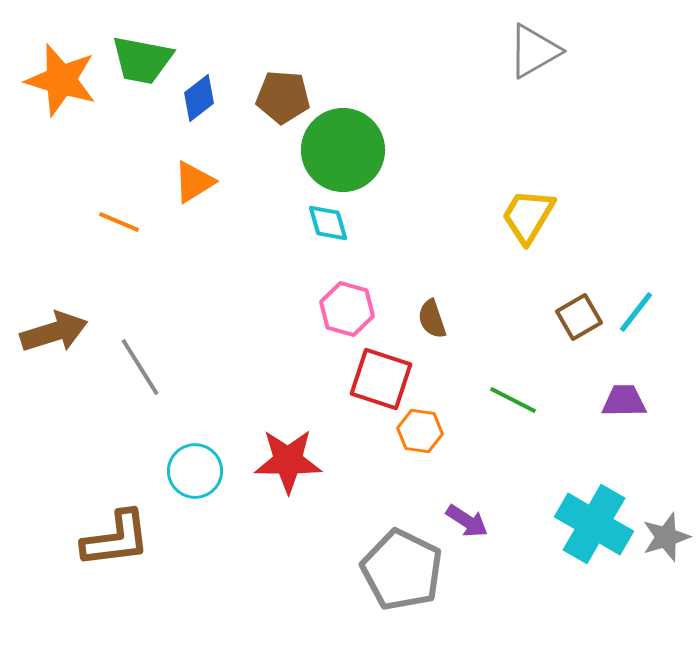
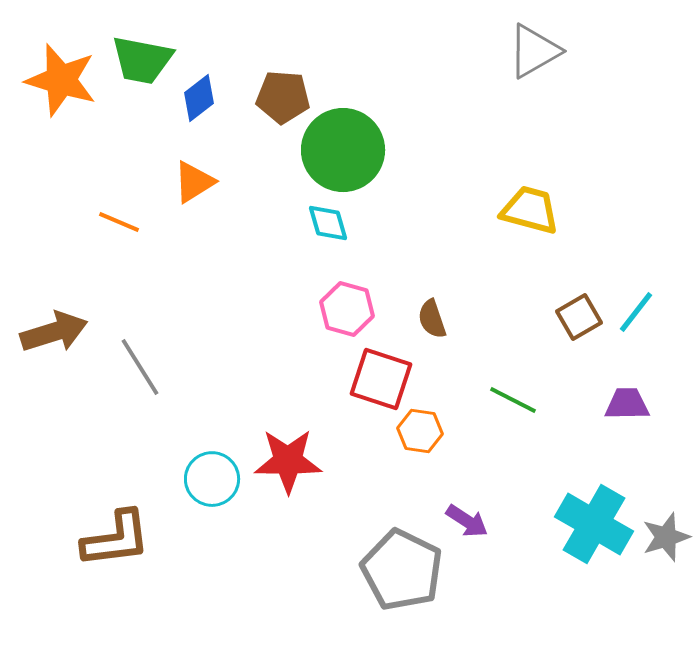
yellow trapezoid: moved 2 px right, 6 px up; rotated 74 degrees clockwise
purple trapezoid: moved 3 px right, 3 px down
cyan circle: moved 17 px right, 8 px down
